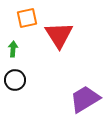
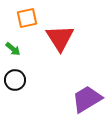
red triangle: moved 1 px right, 3 px down
green arrow: rotated 126 degrees clockwise
purple trapezoid: moved 2 px right
